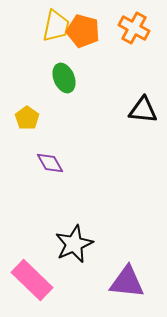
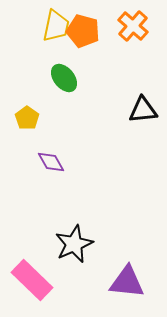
orange cross: moved 1 px left, 2 px up; rotated 12 degrees clockwise
green ellipse: rotated 16 degrees counterclockwise
black triangle: rotated 12 degrees counterclockwise
purple diamond: moved 1 px right, 1 px up
